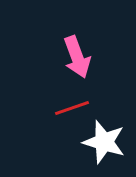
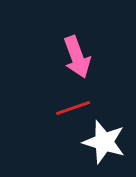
red line: moved 1 px right
